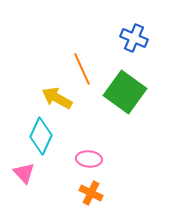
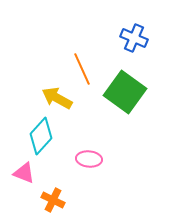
cyan diamond: rotated 18 degrees clockwise
pink triangle: rotated 25 degrees counterclockwise
orange cross: moved 38 px left, 7 px down
